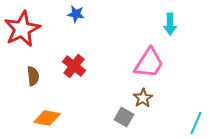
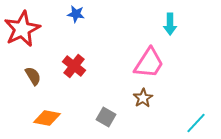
brown semicircle: rotated 24 degrees counterclockwise
gray square: moved 18 px left
cyan line: rotated 20 degrees clockwise
